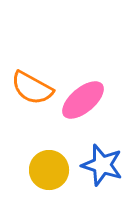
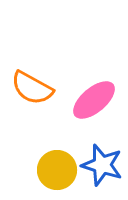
pink ellipse: moved 11 px right
yellow circle: moved 8 px right
